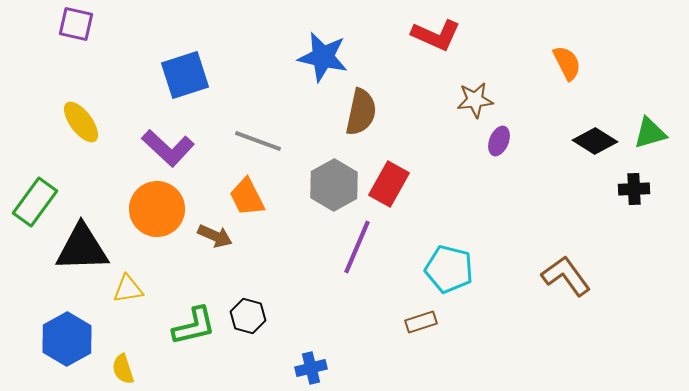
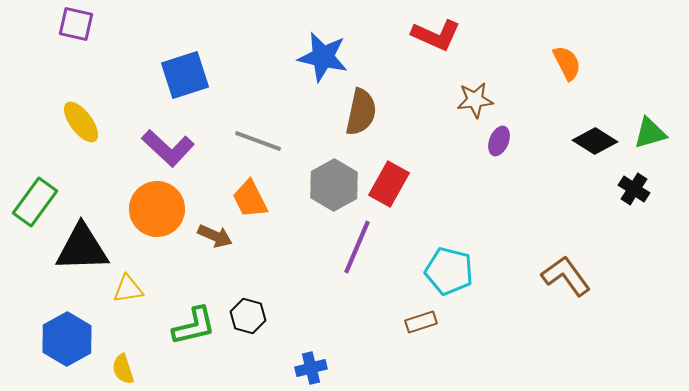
black cross: rotated 36 degrees clockwise
orange trapezoid: moved 3 px right, 2 px down
cyan pentagon: moved 2 px down
